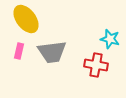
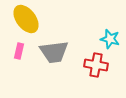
gray trapezoid: moved 2 px right
